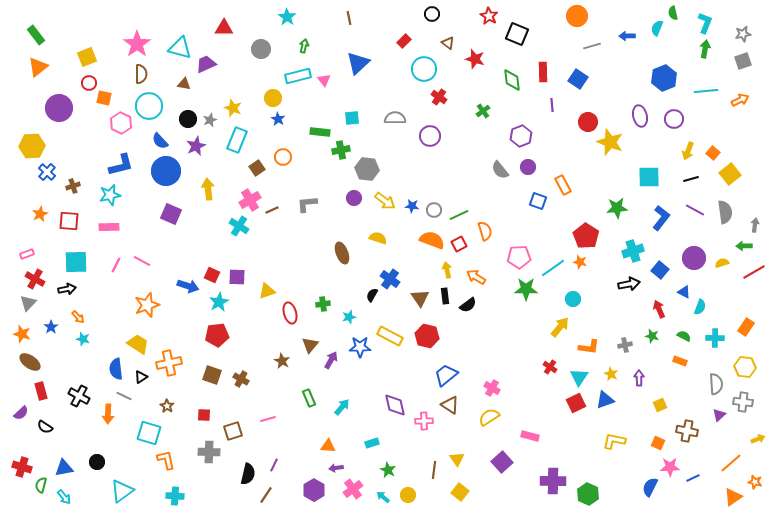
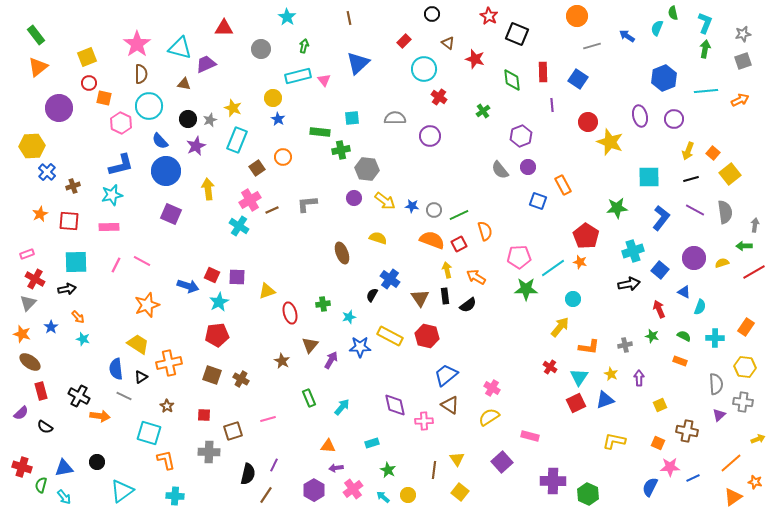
blue arrow at (627, 36): rotated 35 degrees clockwise
cyan star at (110, 195): moved 2 px right
orange arrow at (108, 414): moved 8 px left, 2 px down; rotated 84 degrees counterclockwise
